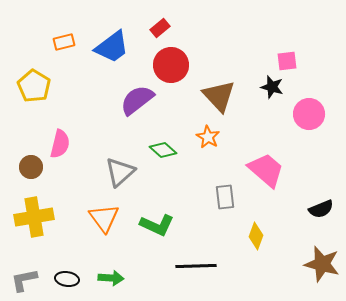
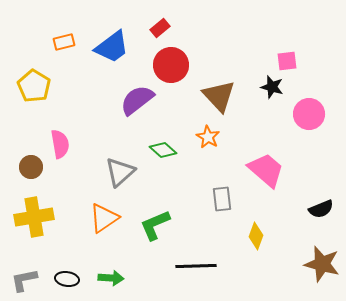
pink semicircle: rotated 24 degrees counterclockwise
gray rectangle: moved 3 px left, 2 px down
orange triangle: rotated 32 degrees clockwise
green L-shape: moved 2 px left; rotated 132 degrees clockwise
